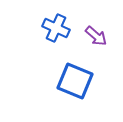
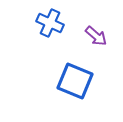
blue cross: moved 6 px left, 5 px up
